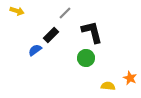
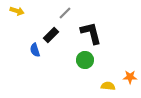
black L-shape: moved 1 px left, 1 px down
blue semicircle: rotated 72 degrees counterclockwise
green circle: moved 1 px left, 2 px down
orange star: moved 1 px up; rotated 24 degrees counterclockwise
